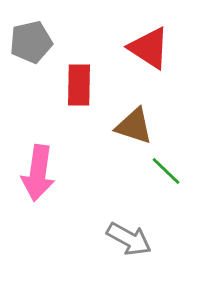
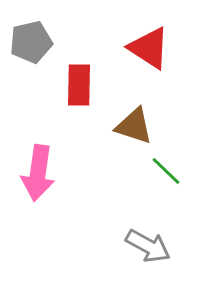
gray arrow: moved 19 px right, 7 px down
